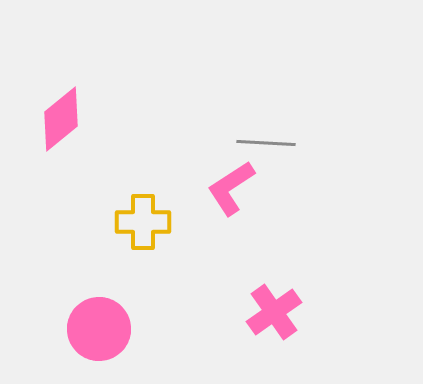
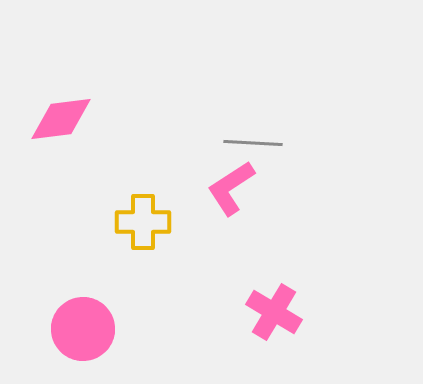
pink diamond: rotated 32 degrees clockwise
gray line: moved 13 px left
pink cross: rotated 24 degrees counterclockwise
pink circle: moved 16 px left
